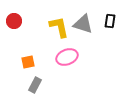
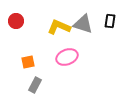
red circle: moved 2 px right
yellow L-shape: rotated 55 degrees counterclockwise
